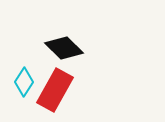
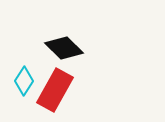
cyan diamond: moved 1 px up
